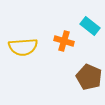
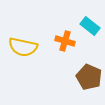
orange cross: moved 1 px right
yellow semicircle: rotated 16 degrees clockwise
